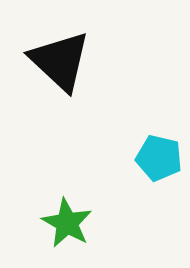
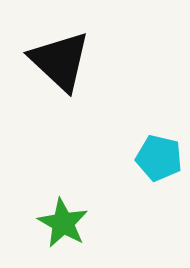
green star: moved 4 px left
